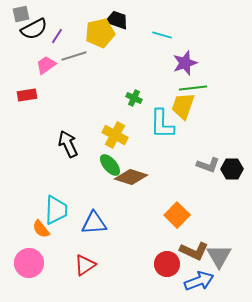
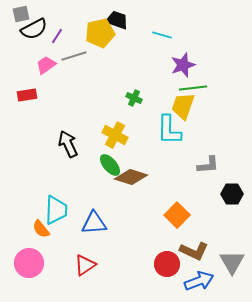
purple star: moved 2 px left, 2 px down
cyan L-shape: moved 7 px right, 6 px down
gray L-shape: rotated 25 degrees counterclockwise
black hexagon: moved 25 px down
gray triangle: moved 13 px right, 6 px down
